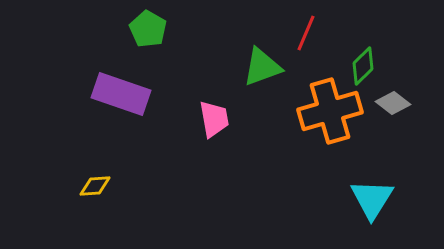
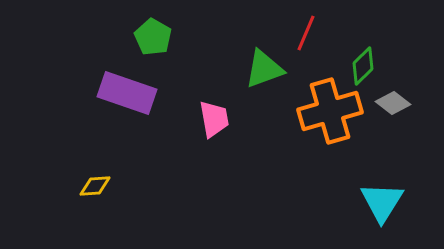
green pentagon: moved 5 px right, 8 px down
green triangle: moved 2 px right, 2 px down
purple rectangle: moved 6 px right, 1 px up
cyan triangle: moved 10 px right, 3 px down
